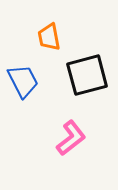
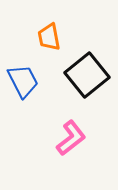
black square: rotated 24 degrees counterclockwise
